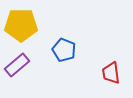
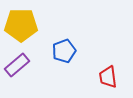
blue pentagon: moved 1 px down; rotated 30 degrees clockwise
red trapezoid: moved 3 px left, 4 px down
